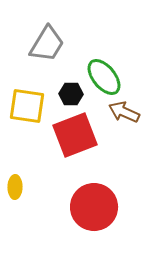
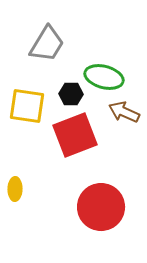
green ellipse: rotated 36 degrees counterclockwise
yellow ellipse: moved 2 px down
red circle: moved 7 px right
